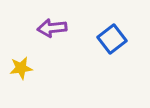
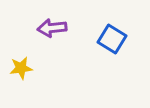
blue square: rotated 20 degrees counterclockwise
